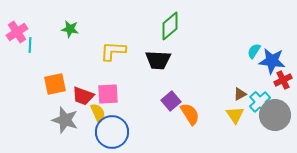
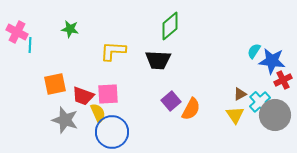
pink cross: rotated 30 degrees counterclockwise
orange semicircle: moved 1 px right, 5 px up; rotated 60 degrees clockwise
